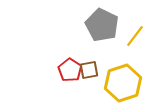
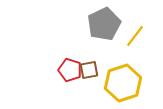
gray pentagon: moved 2 px right, 1 px up; rotated 20 degrees clockwise
red pentagon: rotated 15 degrees counterclockwise
